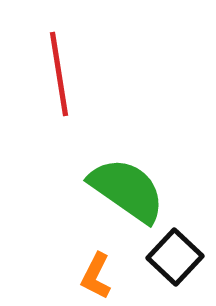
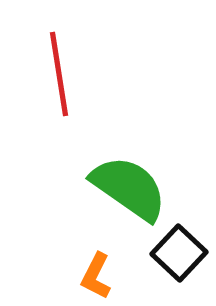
green semicircle: moved 2 px right, 2 px up
black square: moved 4 px right, 4 px up
